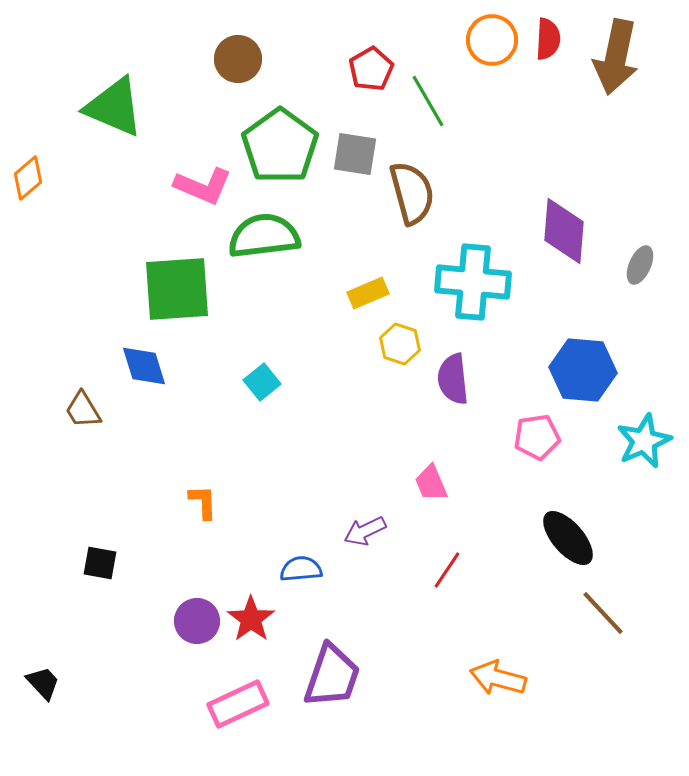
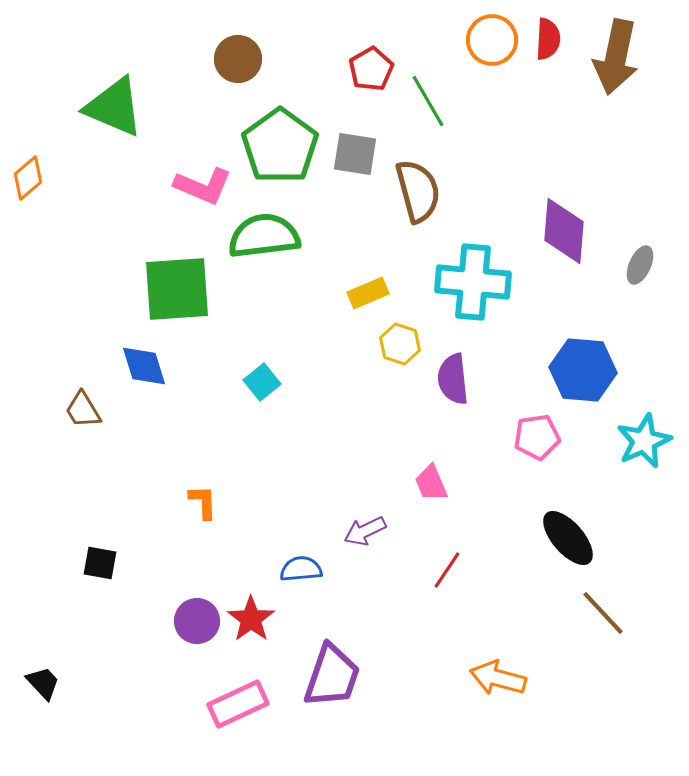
brown semicircle: moved 6 px right, 2 px up
